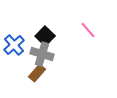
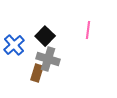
pink line: rotated 48 degrees clockwise
gray cross: moved 6 px right, 5 px down
brown rectangle: rotated 24 degrees counterclockwise
